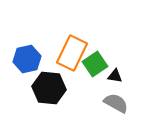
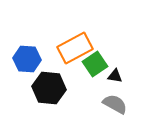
orange rectangle: moved 3 px right, 5 px up; rotated 36 degrees clockwise
blue hexagon: rotated 16 degrees clockwise
gray semicircle: moved 1 px left, 1 px down
